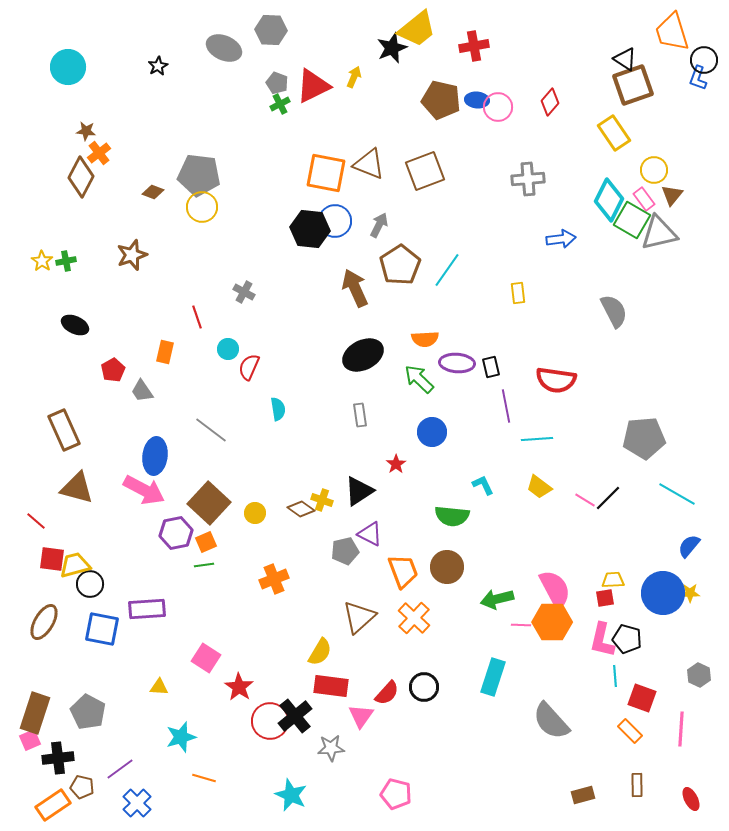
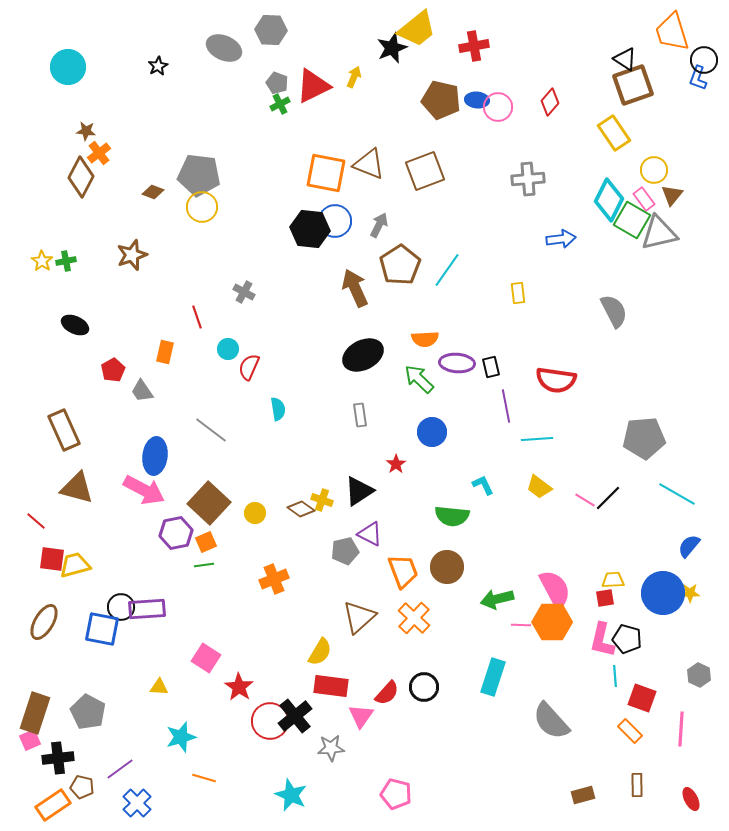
black circle at (90, 584): moved 31 px right, 23 px down
